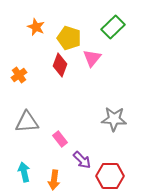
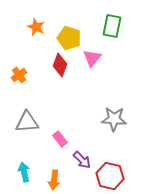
green rectangle: moved 1 px left, 1 px up; rotated 35 degrees counterclockwise
red hexagon: rotated 12 degrees clockwise
